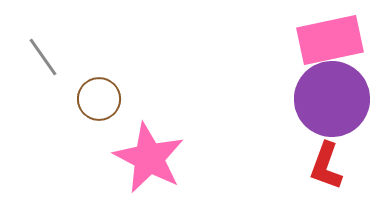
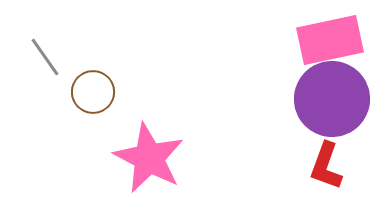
gray line: moved 2 px right
brown circle: moved 6 px left, 7 px up
